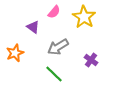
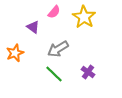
gray arrow: moved 2 px down
purple cross: moved 3 px left, 12 px down
